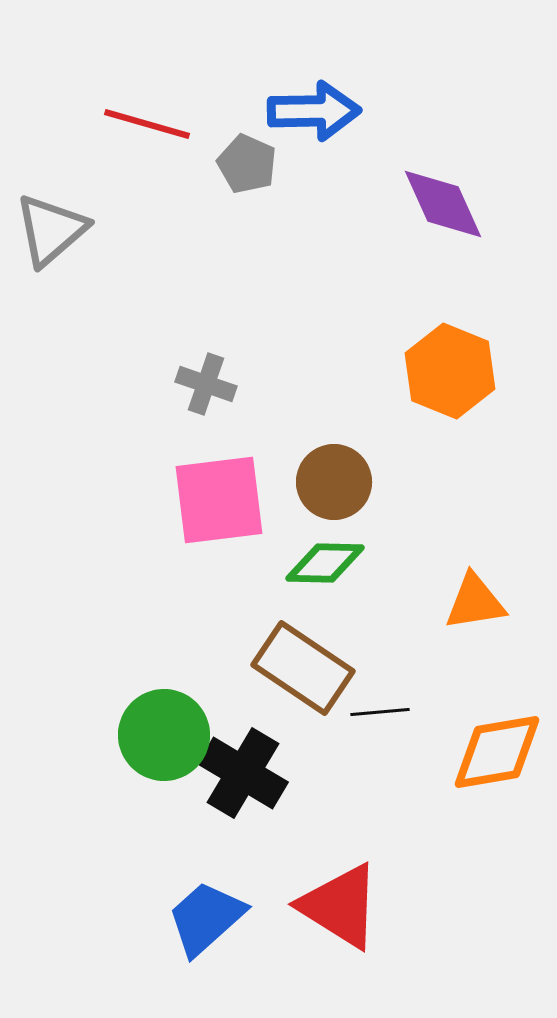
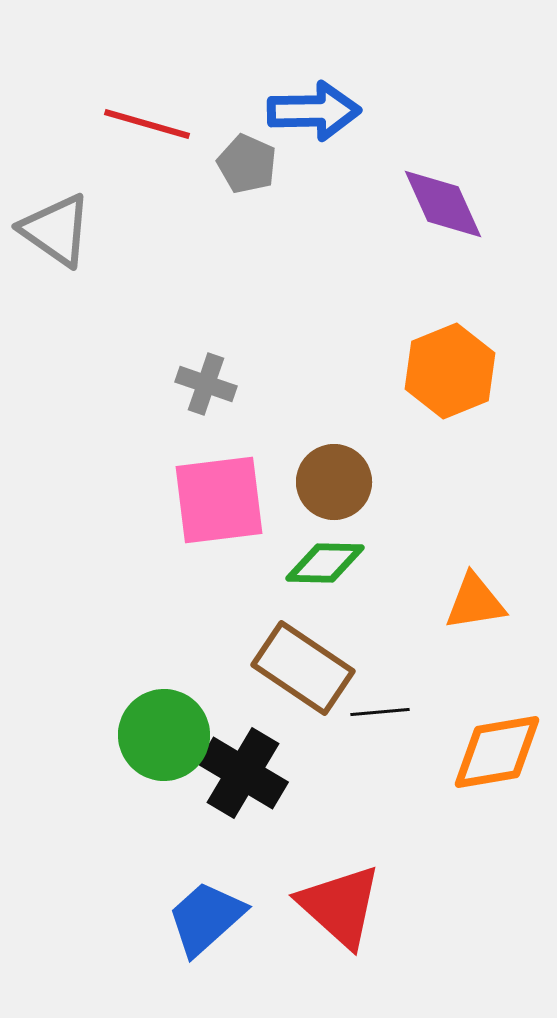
gray triangle: moved 5 px right; rotated 44 degrees counterclockwise
orange hexagon: rotated 16 degrees clockwise
red triangle: rotated 10 degrees clockwise
